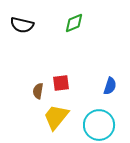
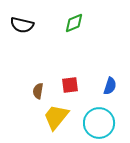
red square: moved 9 px right, 2 px down
cyan circle: moved 2 px up
